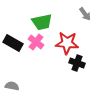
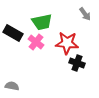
black rectangle: moved 10 px up
